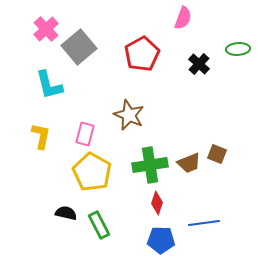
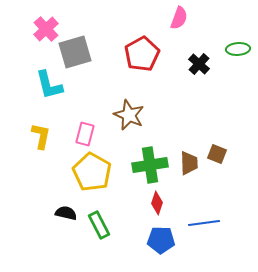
pink semicircle: moved 4 px left
gray square: moved 4 px left, 5 px down; rotated 24 degrees clockwise
brown trapezoid: rotated 70 degrees counterclockwise
